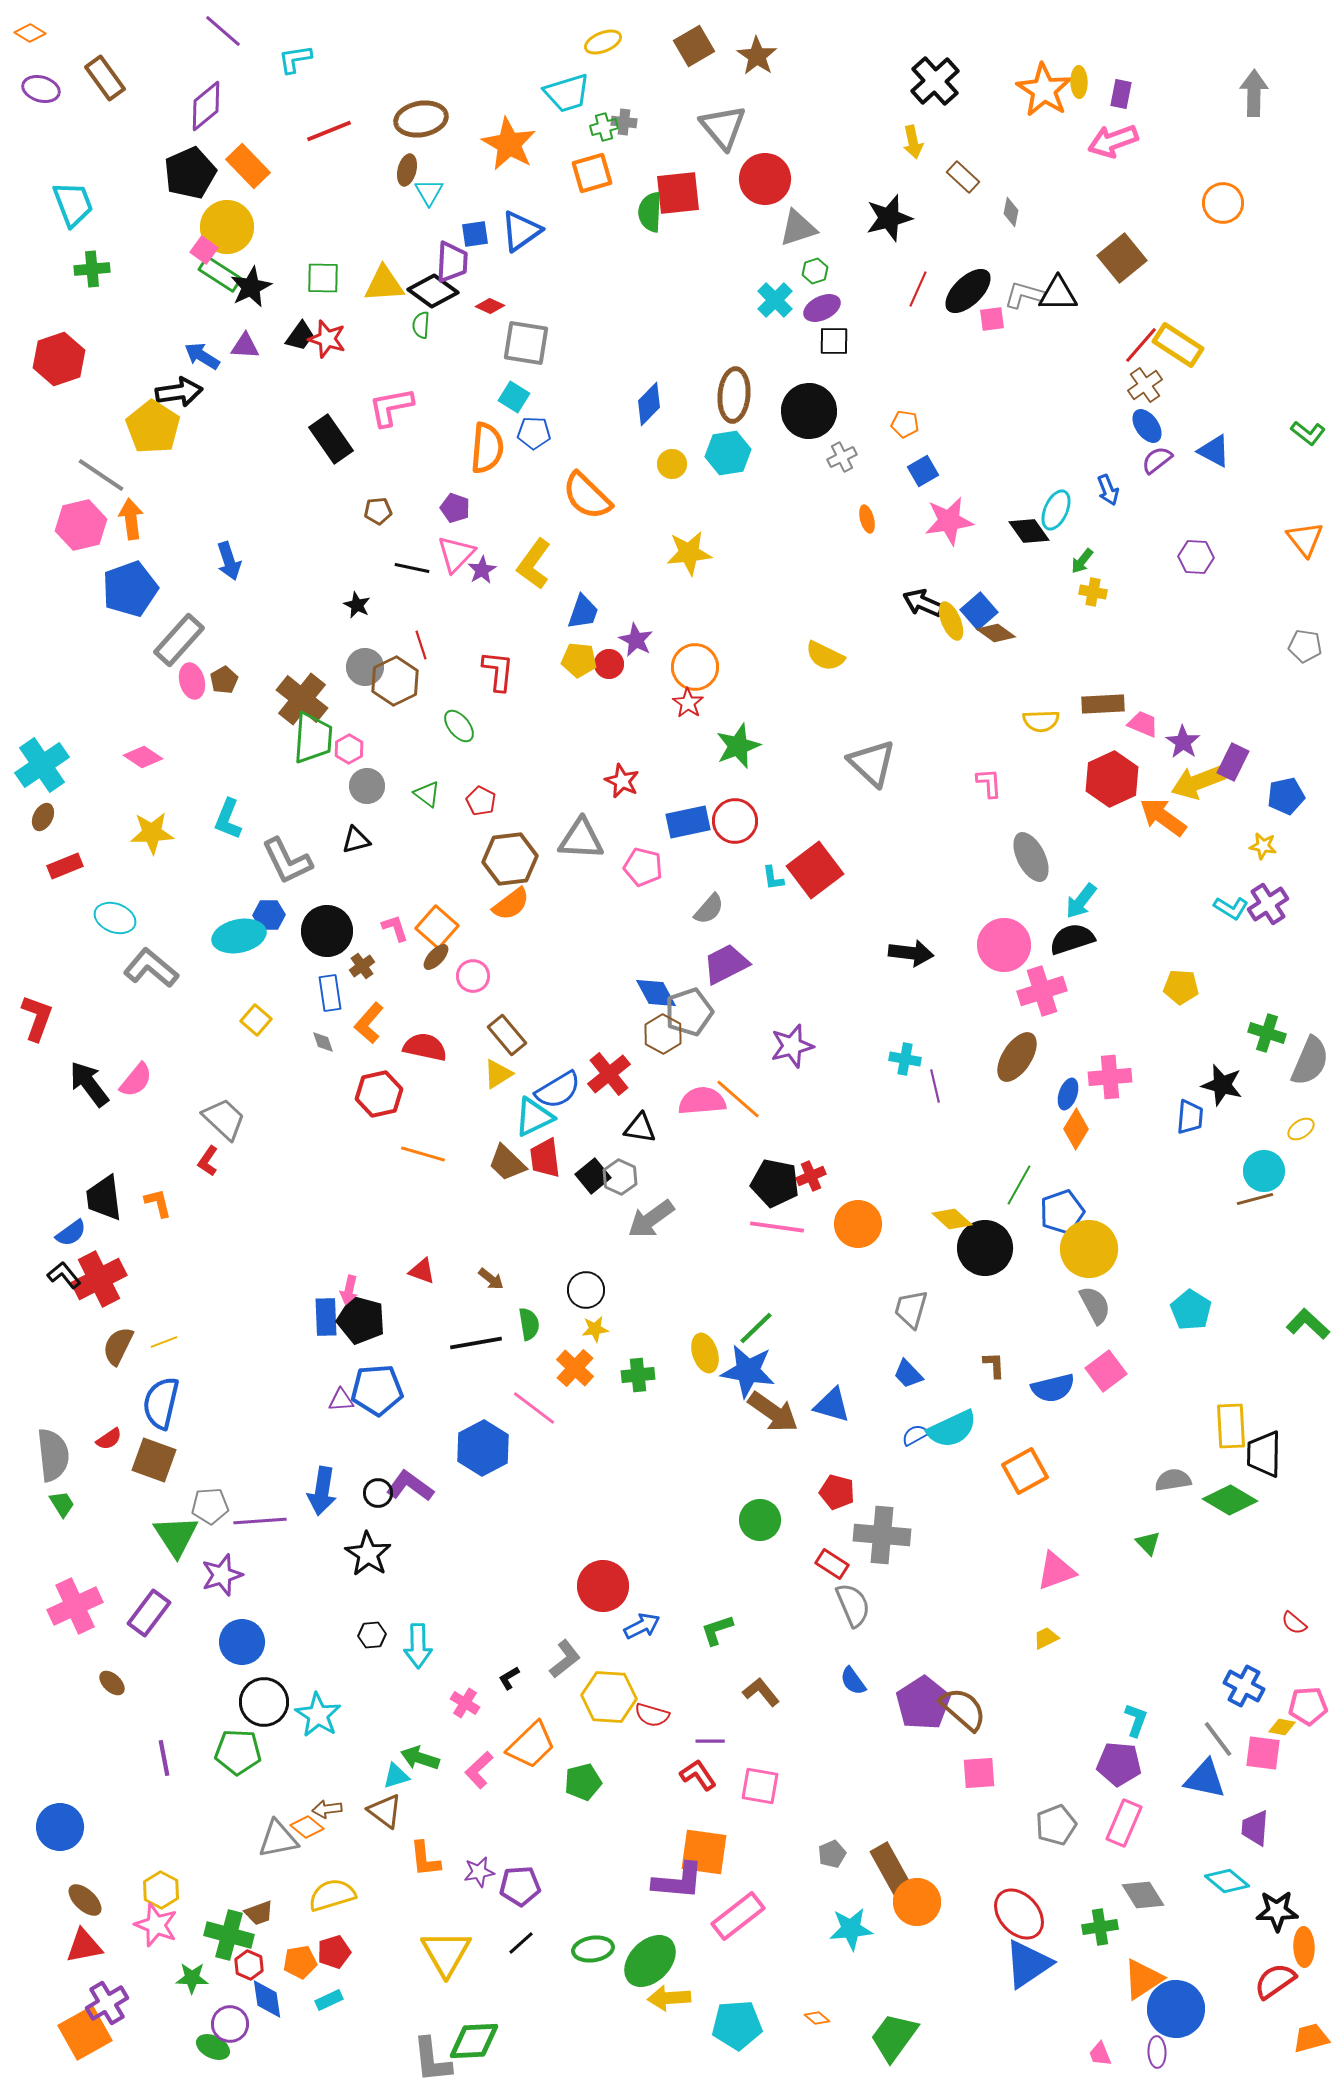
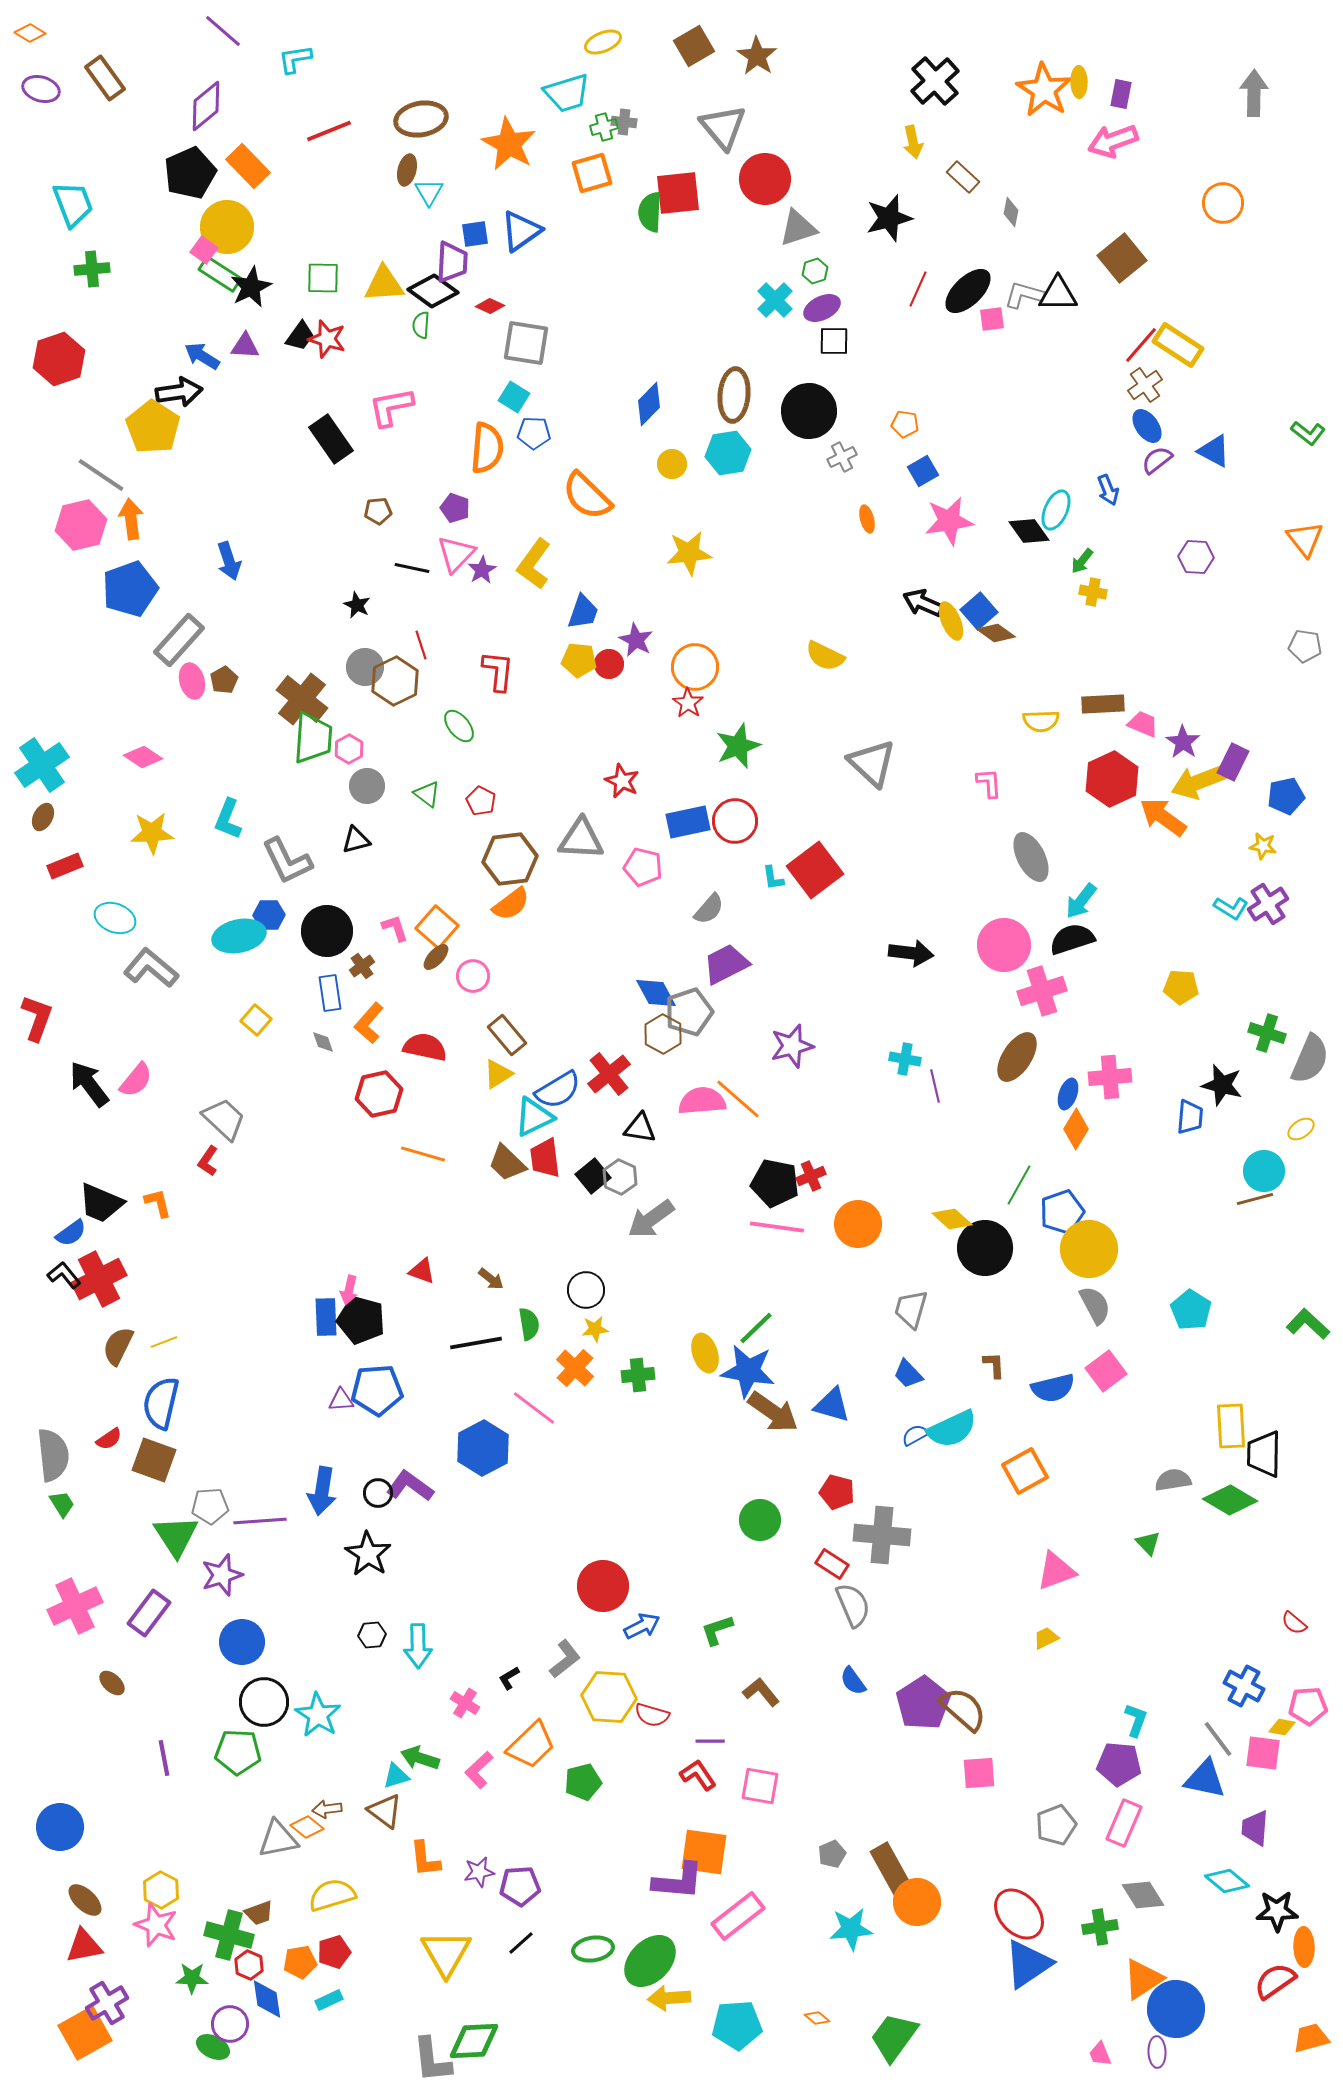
gray semicircle at (1310, 1061): moved 2 px up
black trapezoid at (104, 1198): moved 3 px left, 5 px down; rotated 60 degrees counterclockwise
